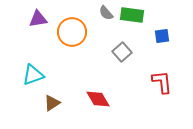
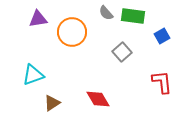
green rectangle: moved 1 px right, 1 px down
blue square: rotated 21 degrees counterclockwise
